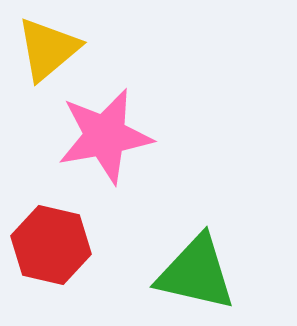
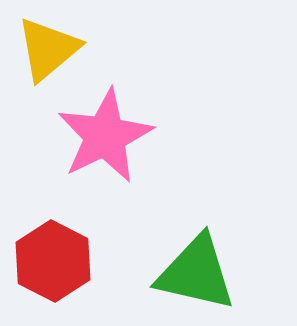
pink star: rotated 16 degrees counterclockwise
red hexagon: moved 2 px right, 16 px down; rotated 14 degrees clockwise
